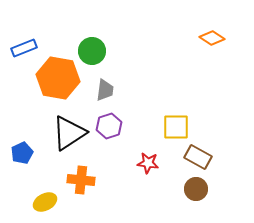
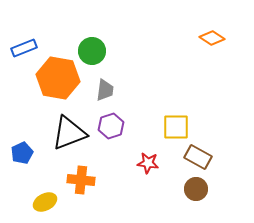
purple hexagon: moved 2 px right
black triangle: rotated 12 degrees clockwise
